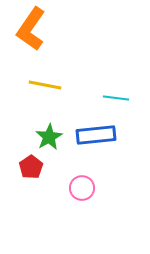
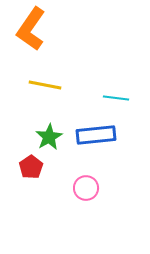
pink circle: moved 4 px right
